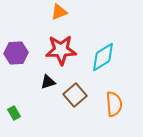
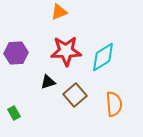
red star: moved 5 px right, 1 px down
